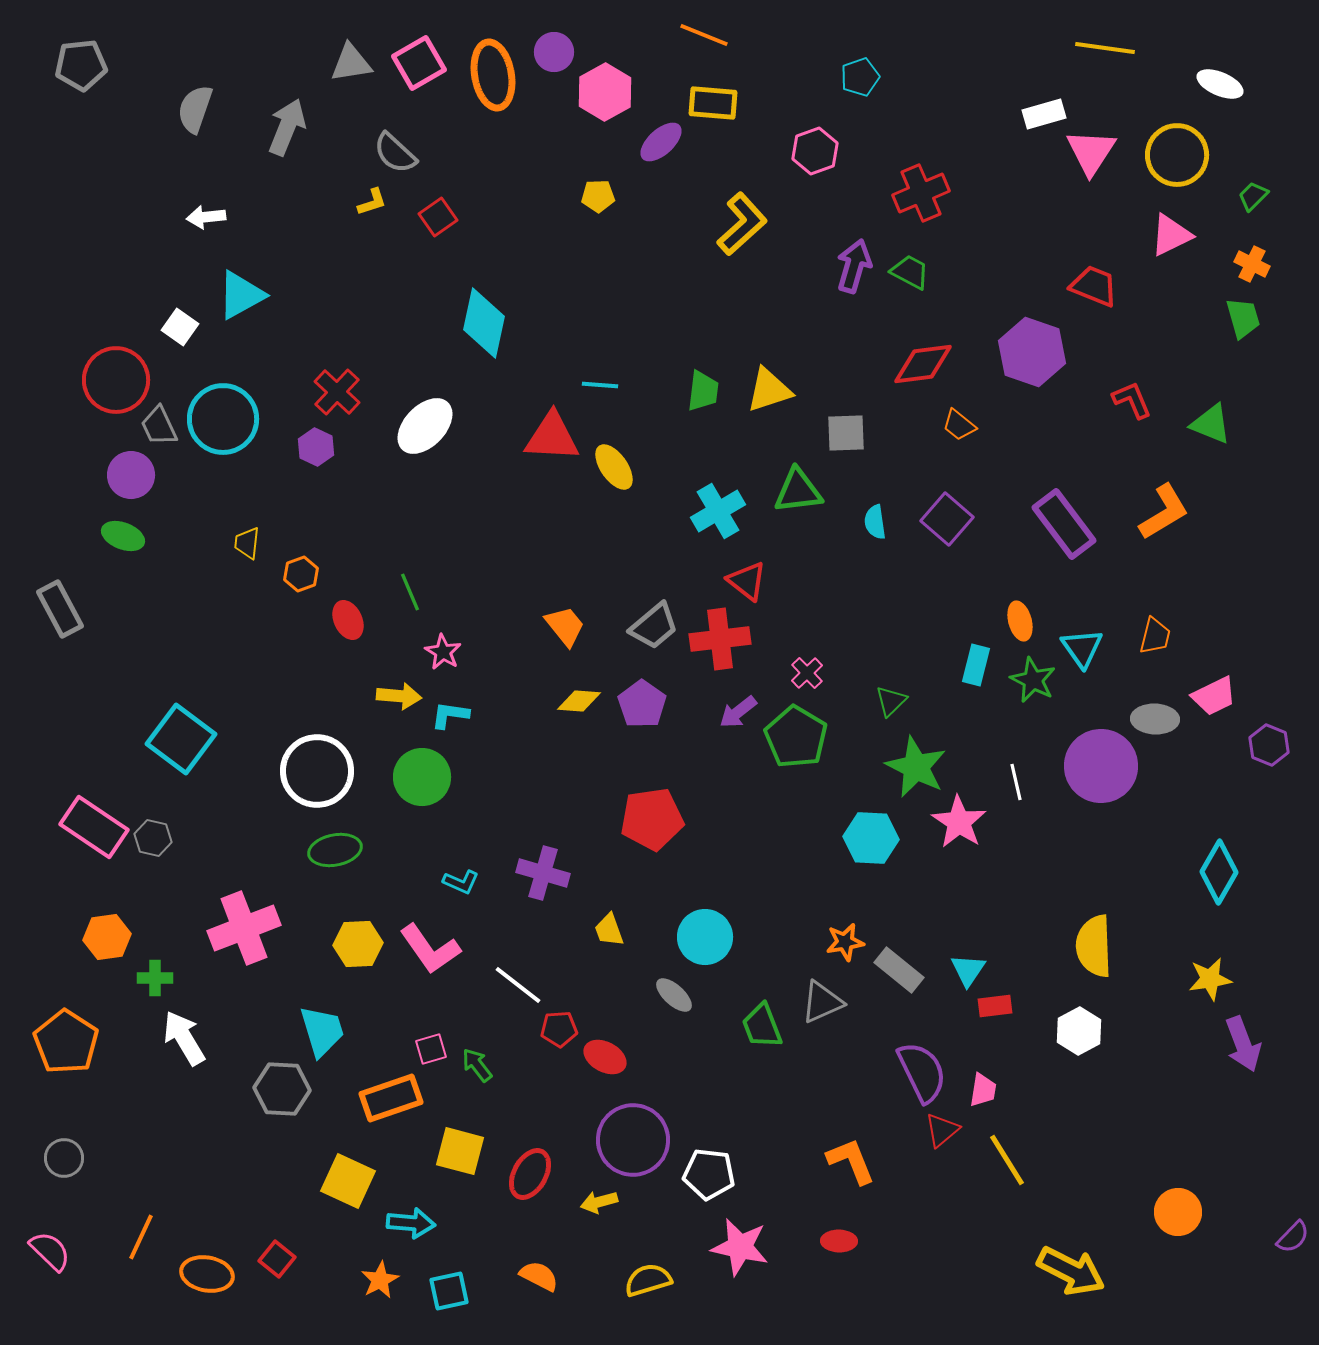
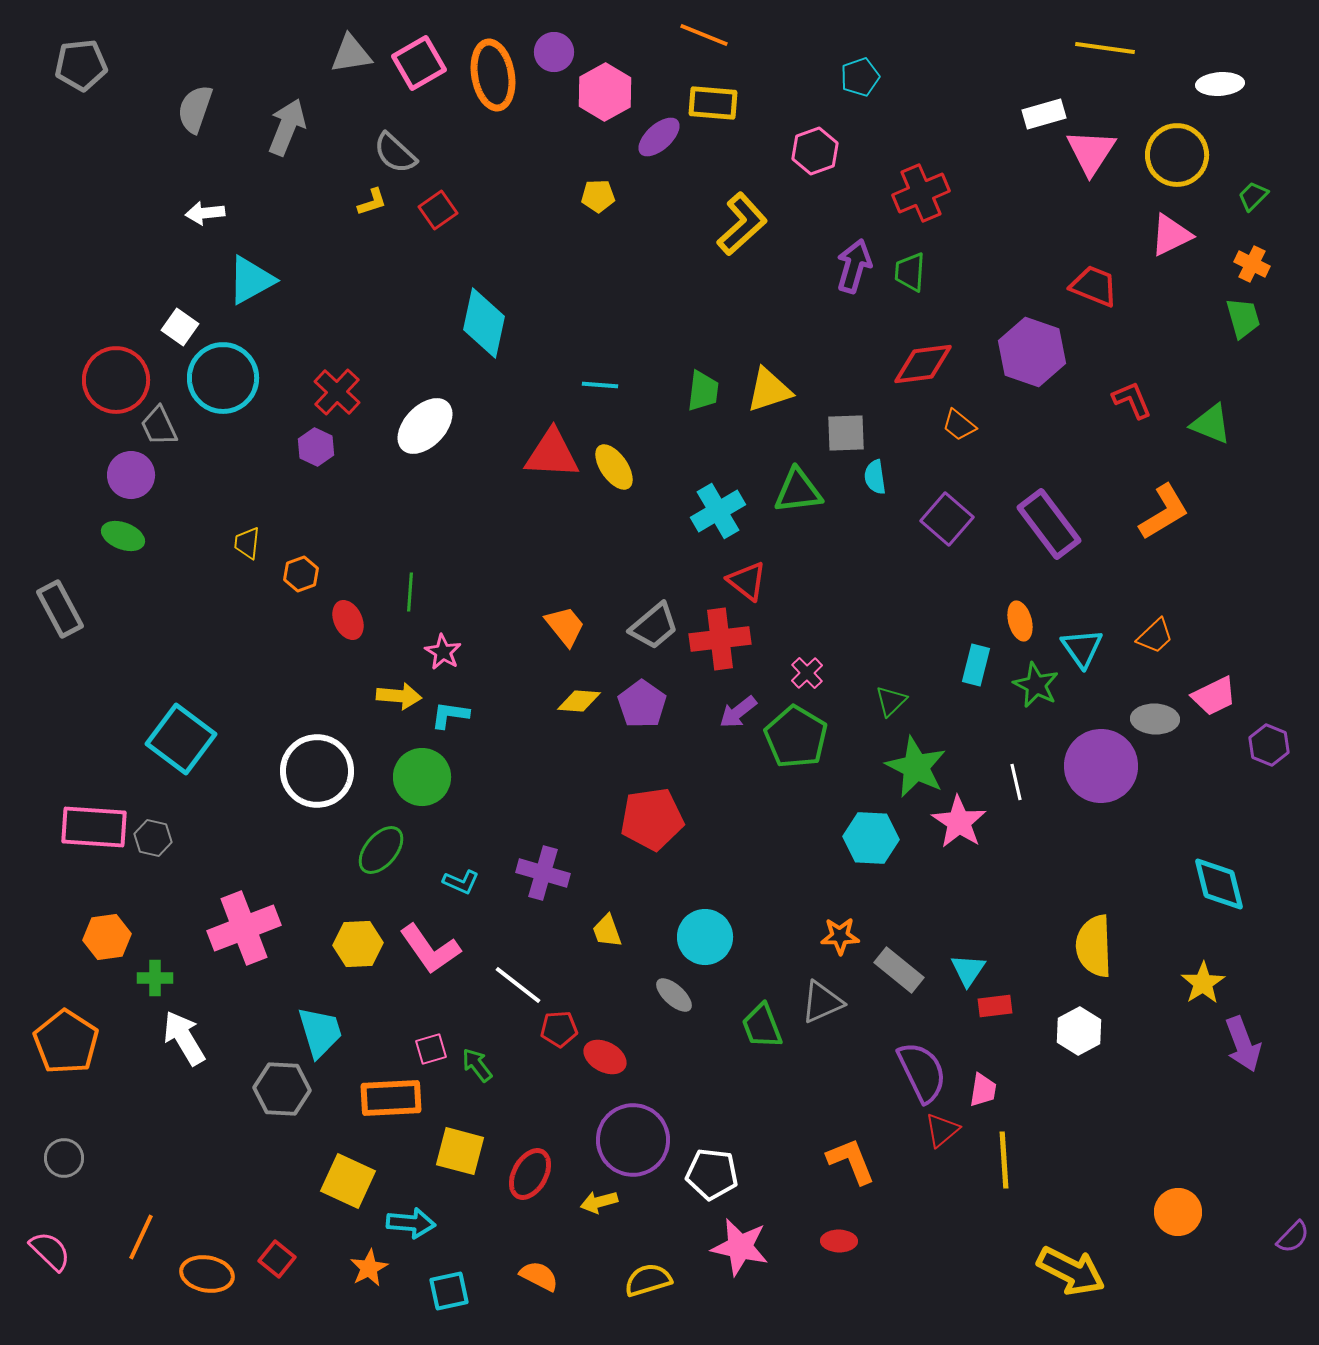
gray triangle at (351, 63): moved 9 px up
white ellipse at (1220, 84): rotated 27 degrees counterclockwise
purple ellipse at (661, 142): moved 2 px left, 5 px up
white arrow at (206, 217): moved 1 px left, 4 px up
red square at (438, 217): moved 7 px up
green trapezoid at (910, 272): rotated 114 degrees counterclockwise
cyan triangle at (241, 295): moved 10 px right, 15 px up
cyan circle at (223, 419): moved 41 px up
red triangle at (552, 437): moved 17 px down
cyan semicircle at (875, 522): moved 45 px up
purple rectangle at (1064, 524): moved 15 px left
green line at (410, 592): rotated 27 degrees clockwise
orange trapezoid at (1155, 636): rotated 33 degrees clockwise
green star at (1033, 680): moved 3 px right, 5 px down
pink rectangle at (94, 827): rotated 30 degrees counterclockwise
green ellipse at (335, 850): moved 46 px right; rotated 39 degrees counterclockwise
cyan diamond at (1219, 872): moved 12 px down; rotated 44 degrees counterclockwise
yellow trapezoid at (609, 930): moved 2 px left, 1 px down
orange star at (845, 942): moved 5 px left, 6 px up; rotated 9 degrees clockwise
yellow star at (1210, 979): moved 7 px left, 4 px down; rotated 24 degrees counterclockwise
cyan trapezoid at (322, 1031): moved 2 px left, 1 px down
orange rectangle at (391, 1098): rotated 16 degrees clockwise
yellow line at (1007, 1160): moved 3 px left; rotated 28 degrees clockwise
white pentagon at (709, 1174): moved 3 px right
orange star at (380, 1280): moved 11 px left, 12 px up
